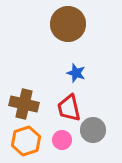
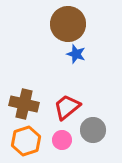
blue star: moved 19 px up
red trapezoid: moved 2 px left, 1 px up; rotated 64 degrees clockwise
